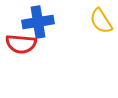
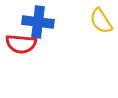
blue cross: rotated 16 degrees clockwise
